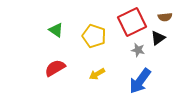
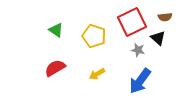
black triangle: rotated 42 degrees counterclockwise
